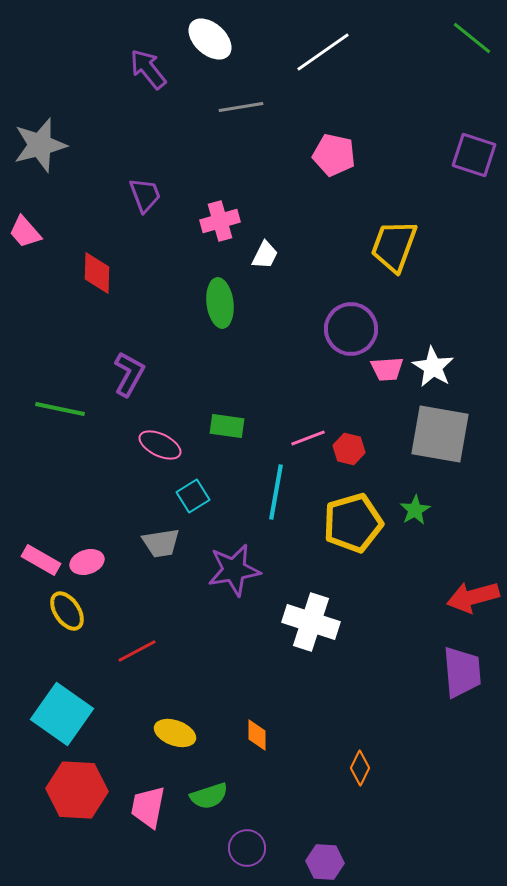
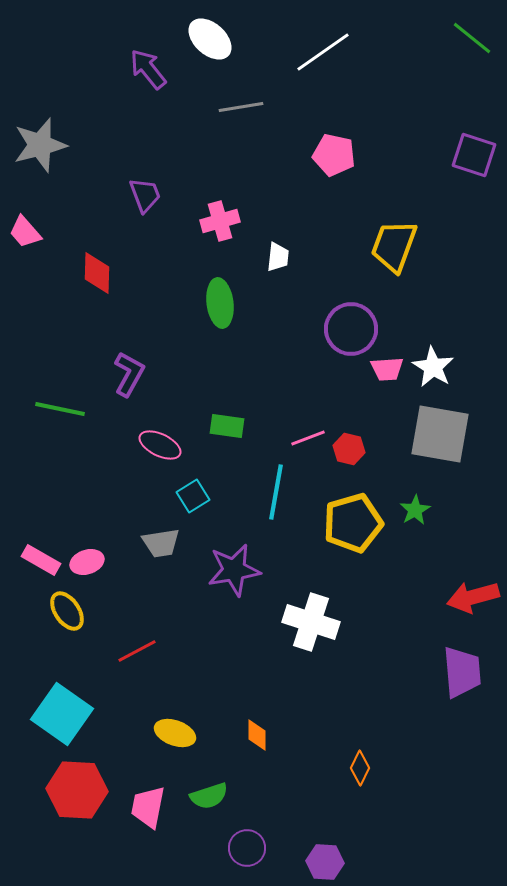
white trapezoid at (265, 255): moved 13 px right, 2 px down; rotated 20 degrees counterclockwise
